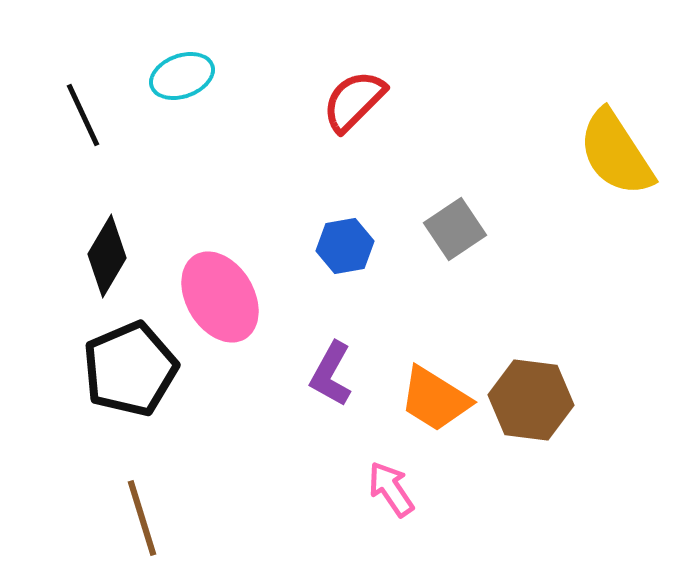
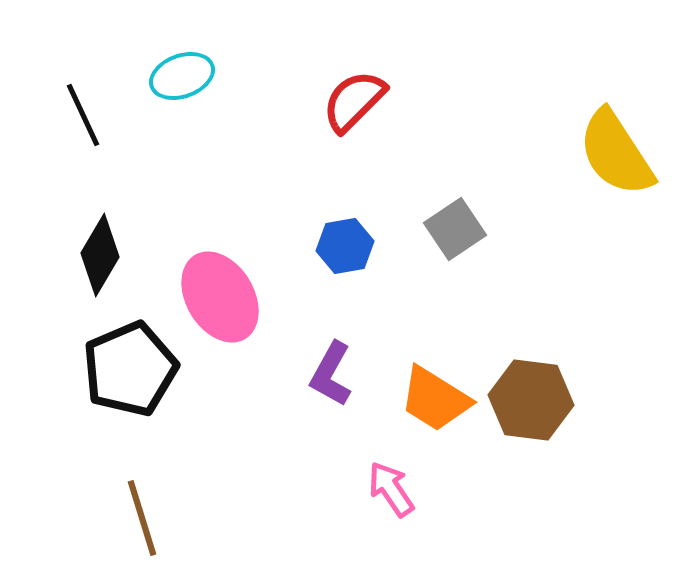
black diamond: moved 7 px left, 1 px up
